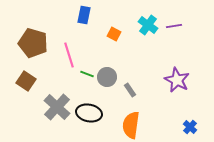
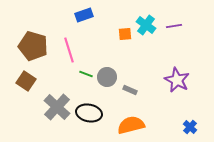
blue rectangle: rotated 60 degrees clockwise
cyan cross: moved 2 px left
orange square: moved 11 px right; rotated 32 degrees counterclockwise
brown pentagon: moved 3 px down
pink line: moved 5 px up
green line: moved 1 px left
gray rectangle: rotated 32 degrees counterclockwise
orange semicircle: rotated 68 degrees clockwise
